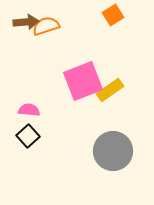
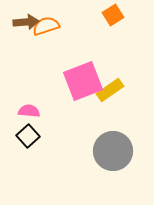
pink semicircle: moved 1 px down
